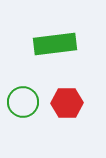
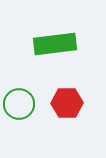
green circle: moved 4 px left, 2 px down
